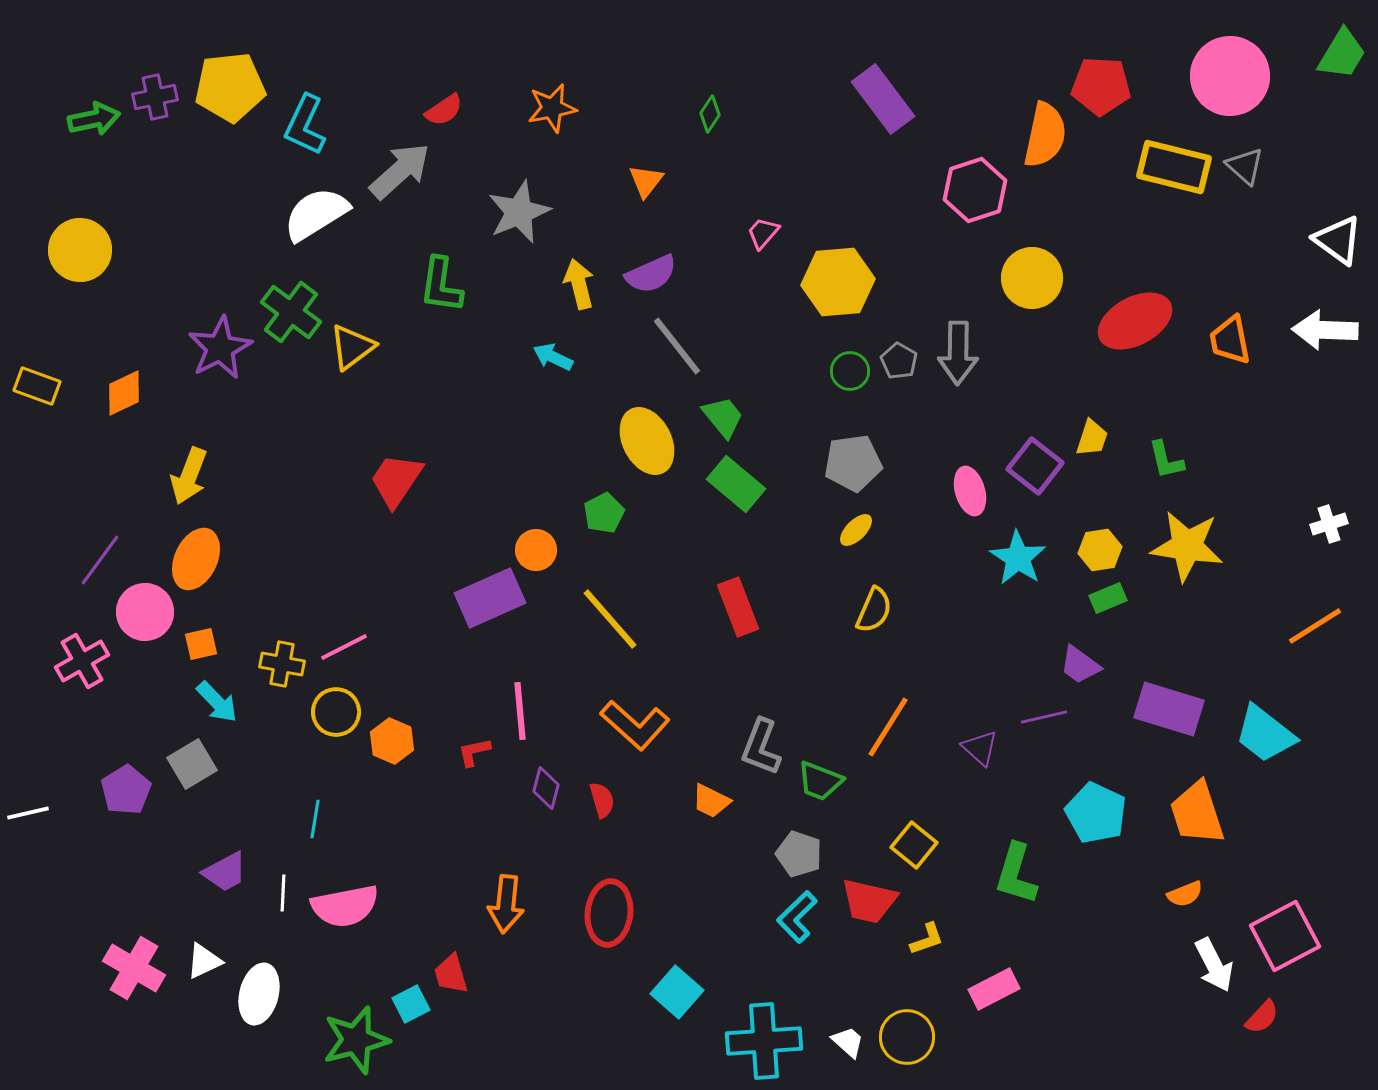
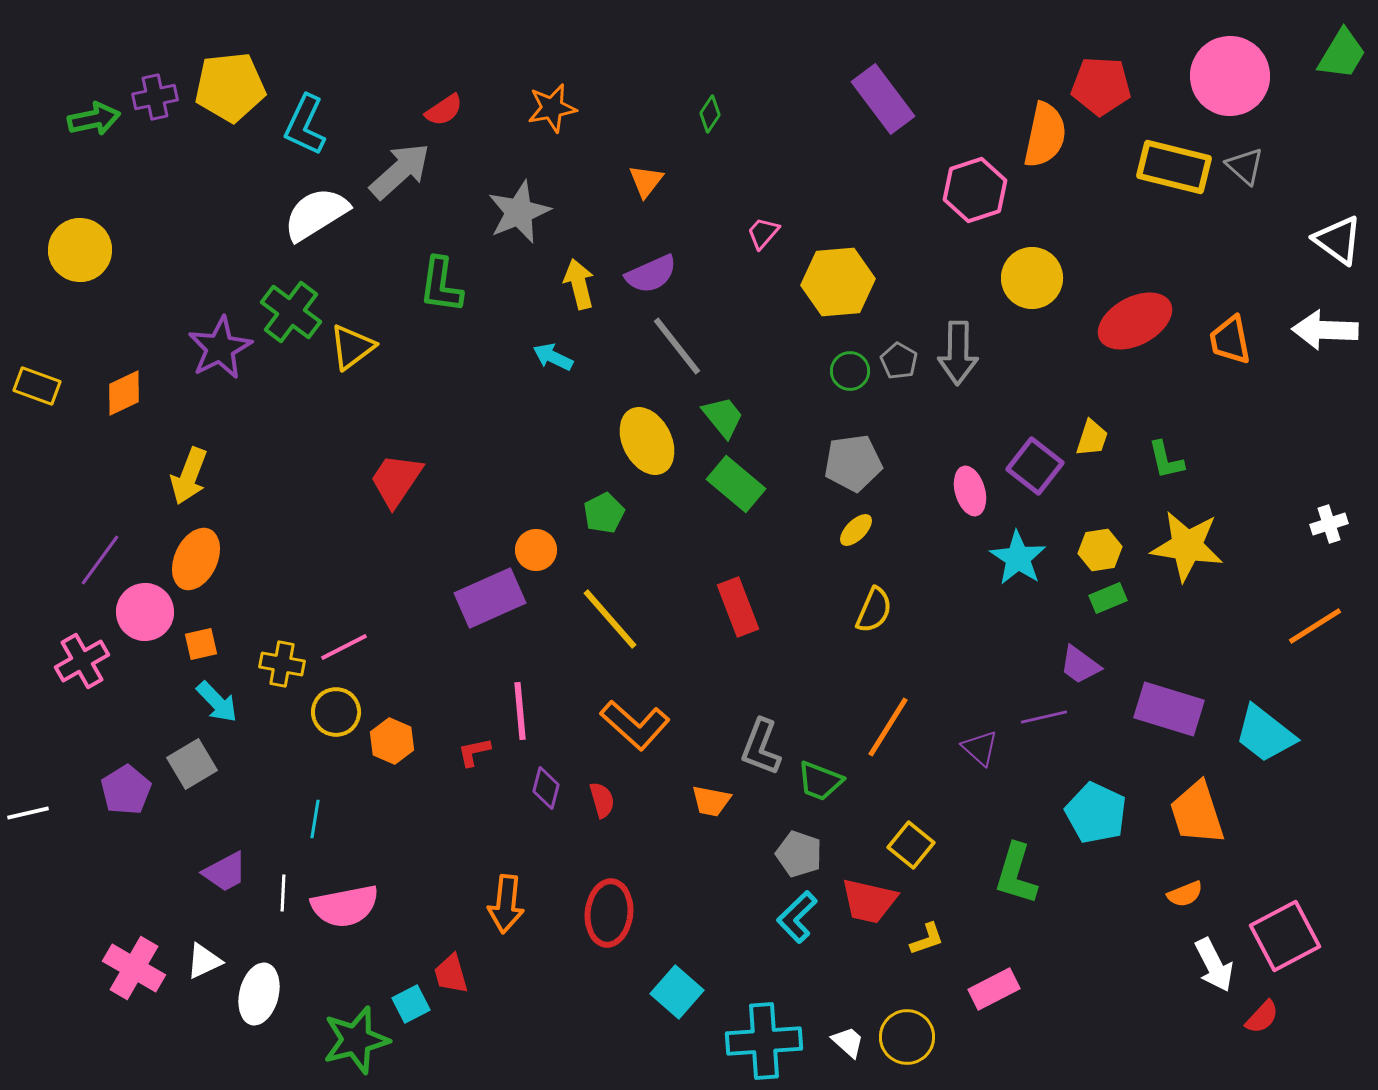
orange trapezoid at (711, 801): rotated 15 degrees counterclockwise
yellow square at (914, 845): moved 3 px left
